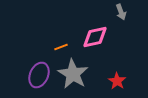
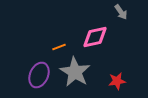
gray arrow: rotated 14 degrees counterclockwise
orange line: moved 2 px left
gray star: moved 2 px right, 2 px up
red star: rotated 30 degrees clockwise
